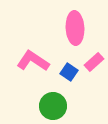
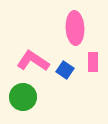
pink rectangle: moved 1 px left; rotated 48 degrees counterclockwise
blue square: moved 4 px left, 2 px up
green circle: moved 30 px left, 9 px up
